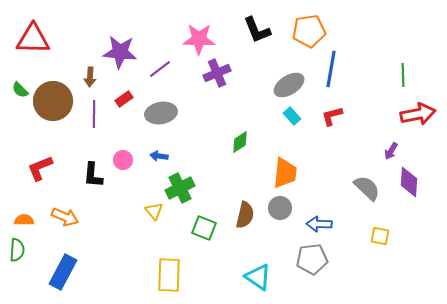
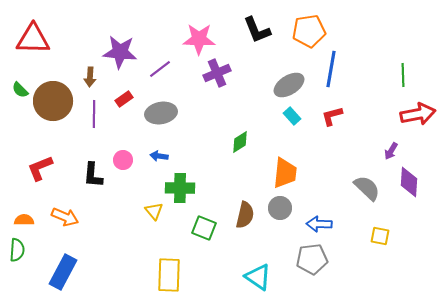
green cross at (180, 188): rotated 28 degrees clockwise
